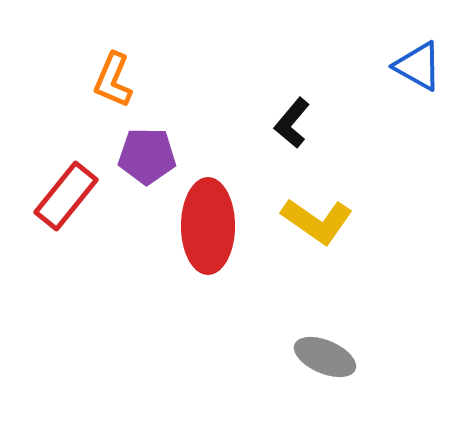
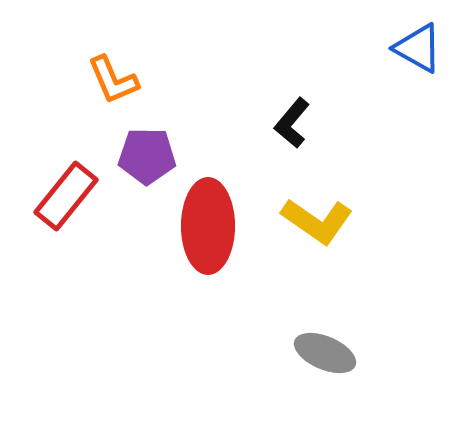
blue triangle: moved 18 px up
orange L-shape: rotated 46 degrees counterclockwise
gray ellipse: moved 4 px up
